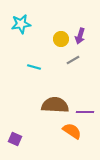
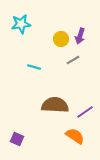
purple line: rotated 36 degrees counterclockwise
orange semicircle: moved 3 px right, 5 px down
purple square: moved 2 px right
